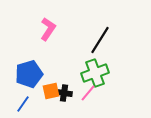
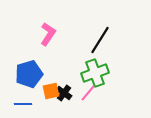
pink L-shape: moved 5 px down
black cross: rotated 28 degrees clockwise
blue line: rotated 54 degrees clockwise
